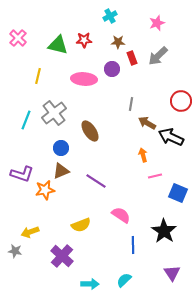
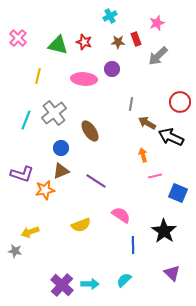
red star: moved 2 px down; rotated 21 degrees clockwise
red rectangle: moved 4 px right, 19 px up
red circle: moved 1 px left, 1 px down
purple cross: moved 29 px down
purple triangle: rotated 12 degrees counterclockwise
